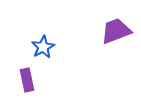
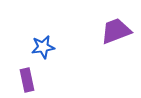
blue star: rotated 20 degrees clockwise
